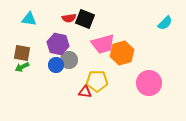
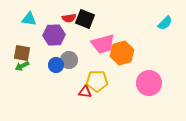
purple hexagon: moved 4 px left, 9 px up; rotated 15 degrees counterclockwise
green arrow: moved 1 px up
